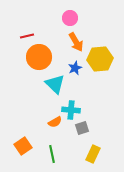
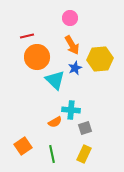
orange arrow: moved 4 px left, 3 px down
orange circle: moved 2 px left
cyan triangle: moved 4 px up
gray square: moved 3 px right
yellow rectangle: moved 9 px left
